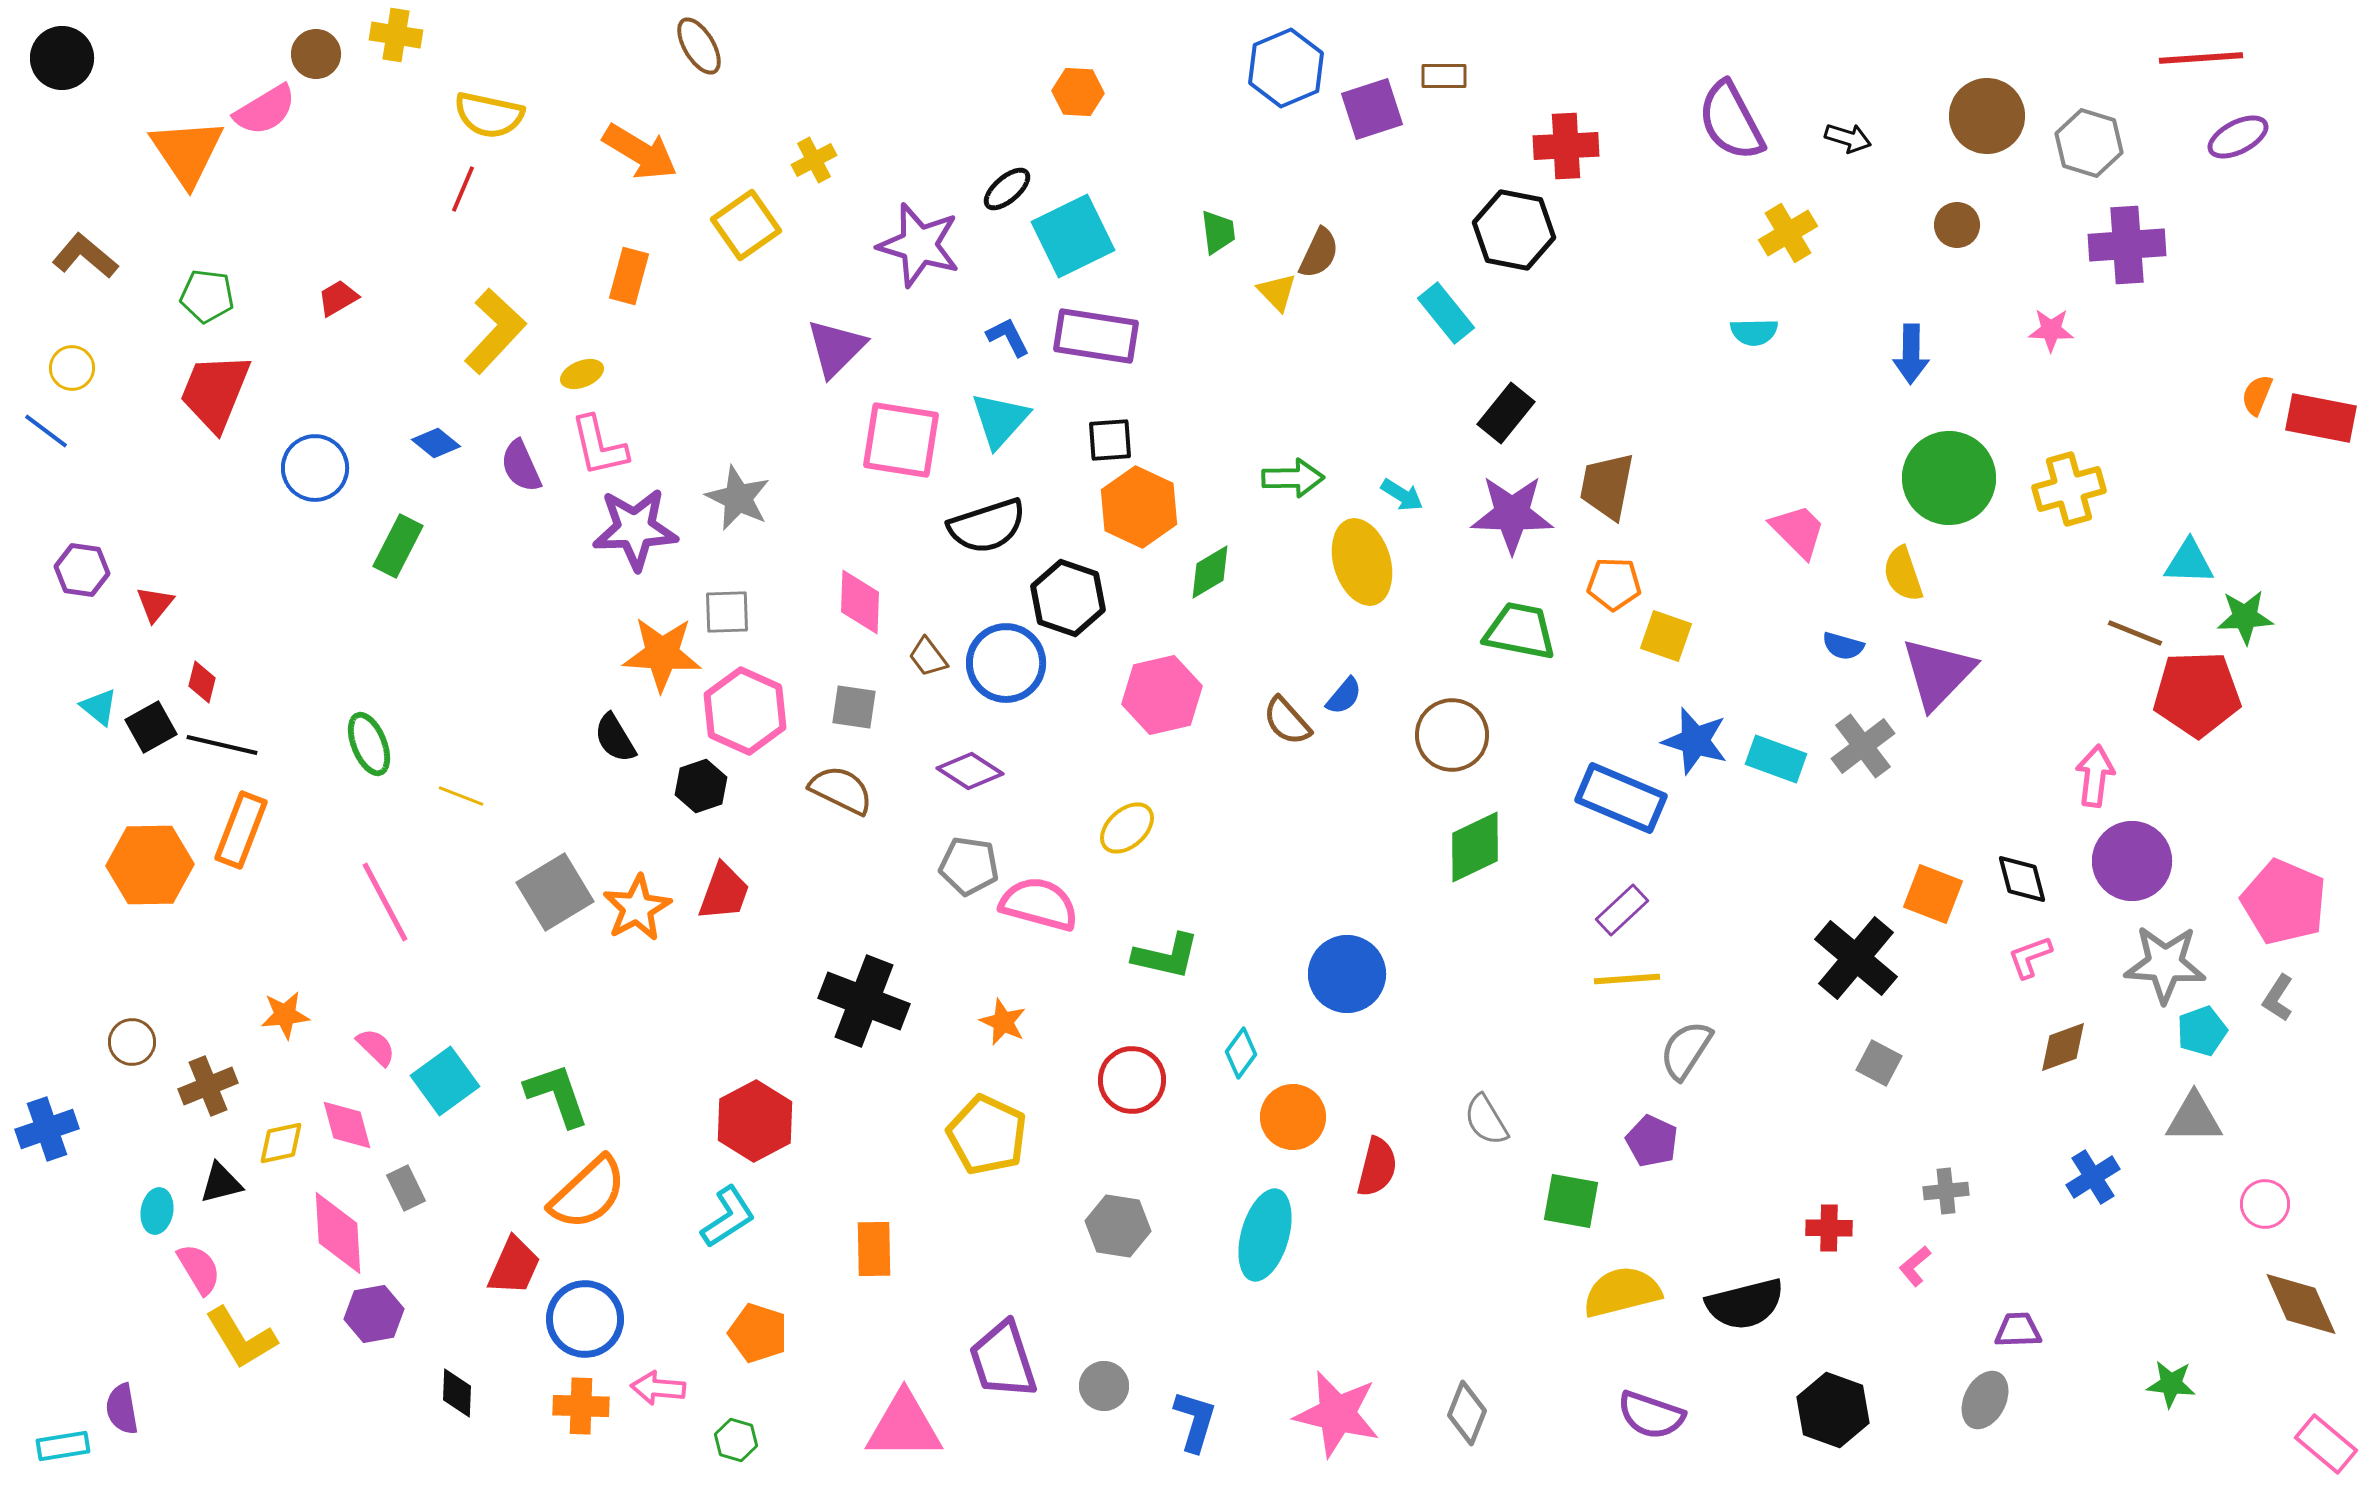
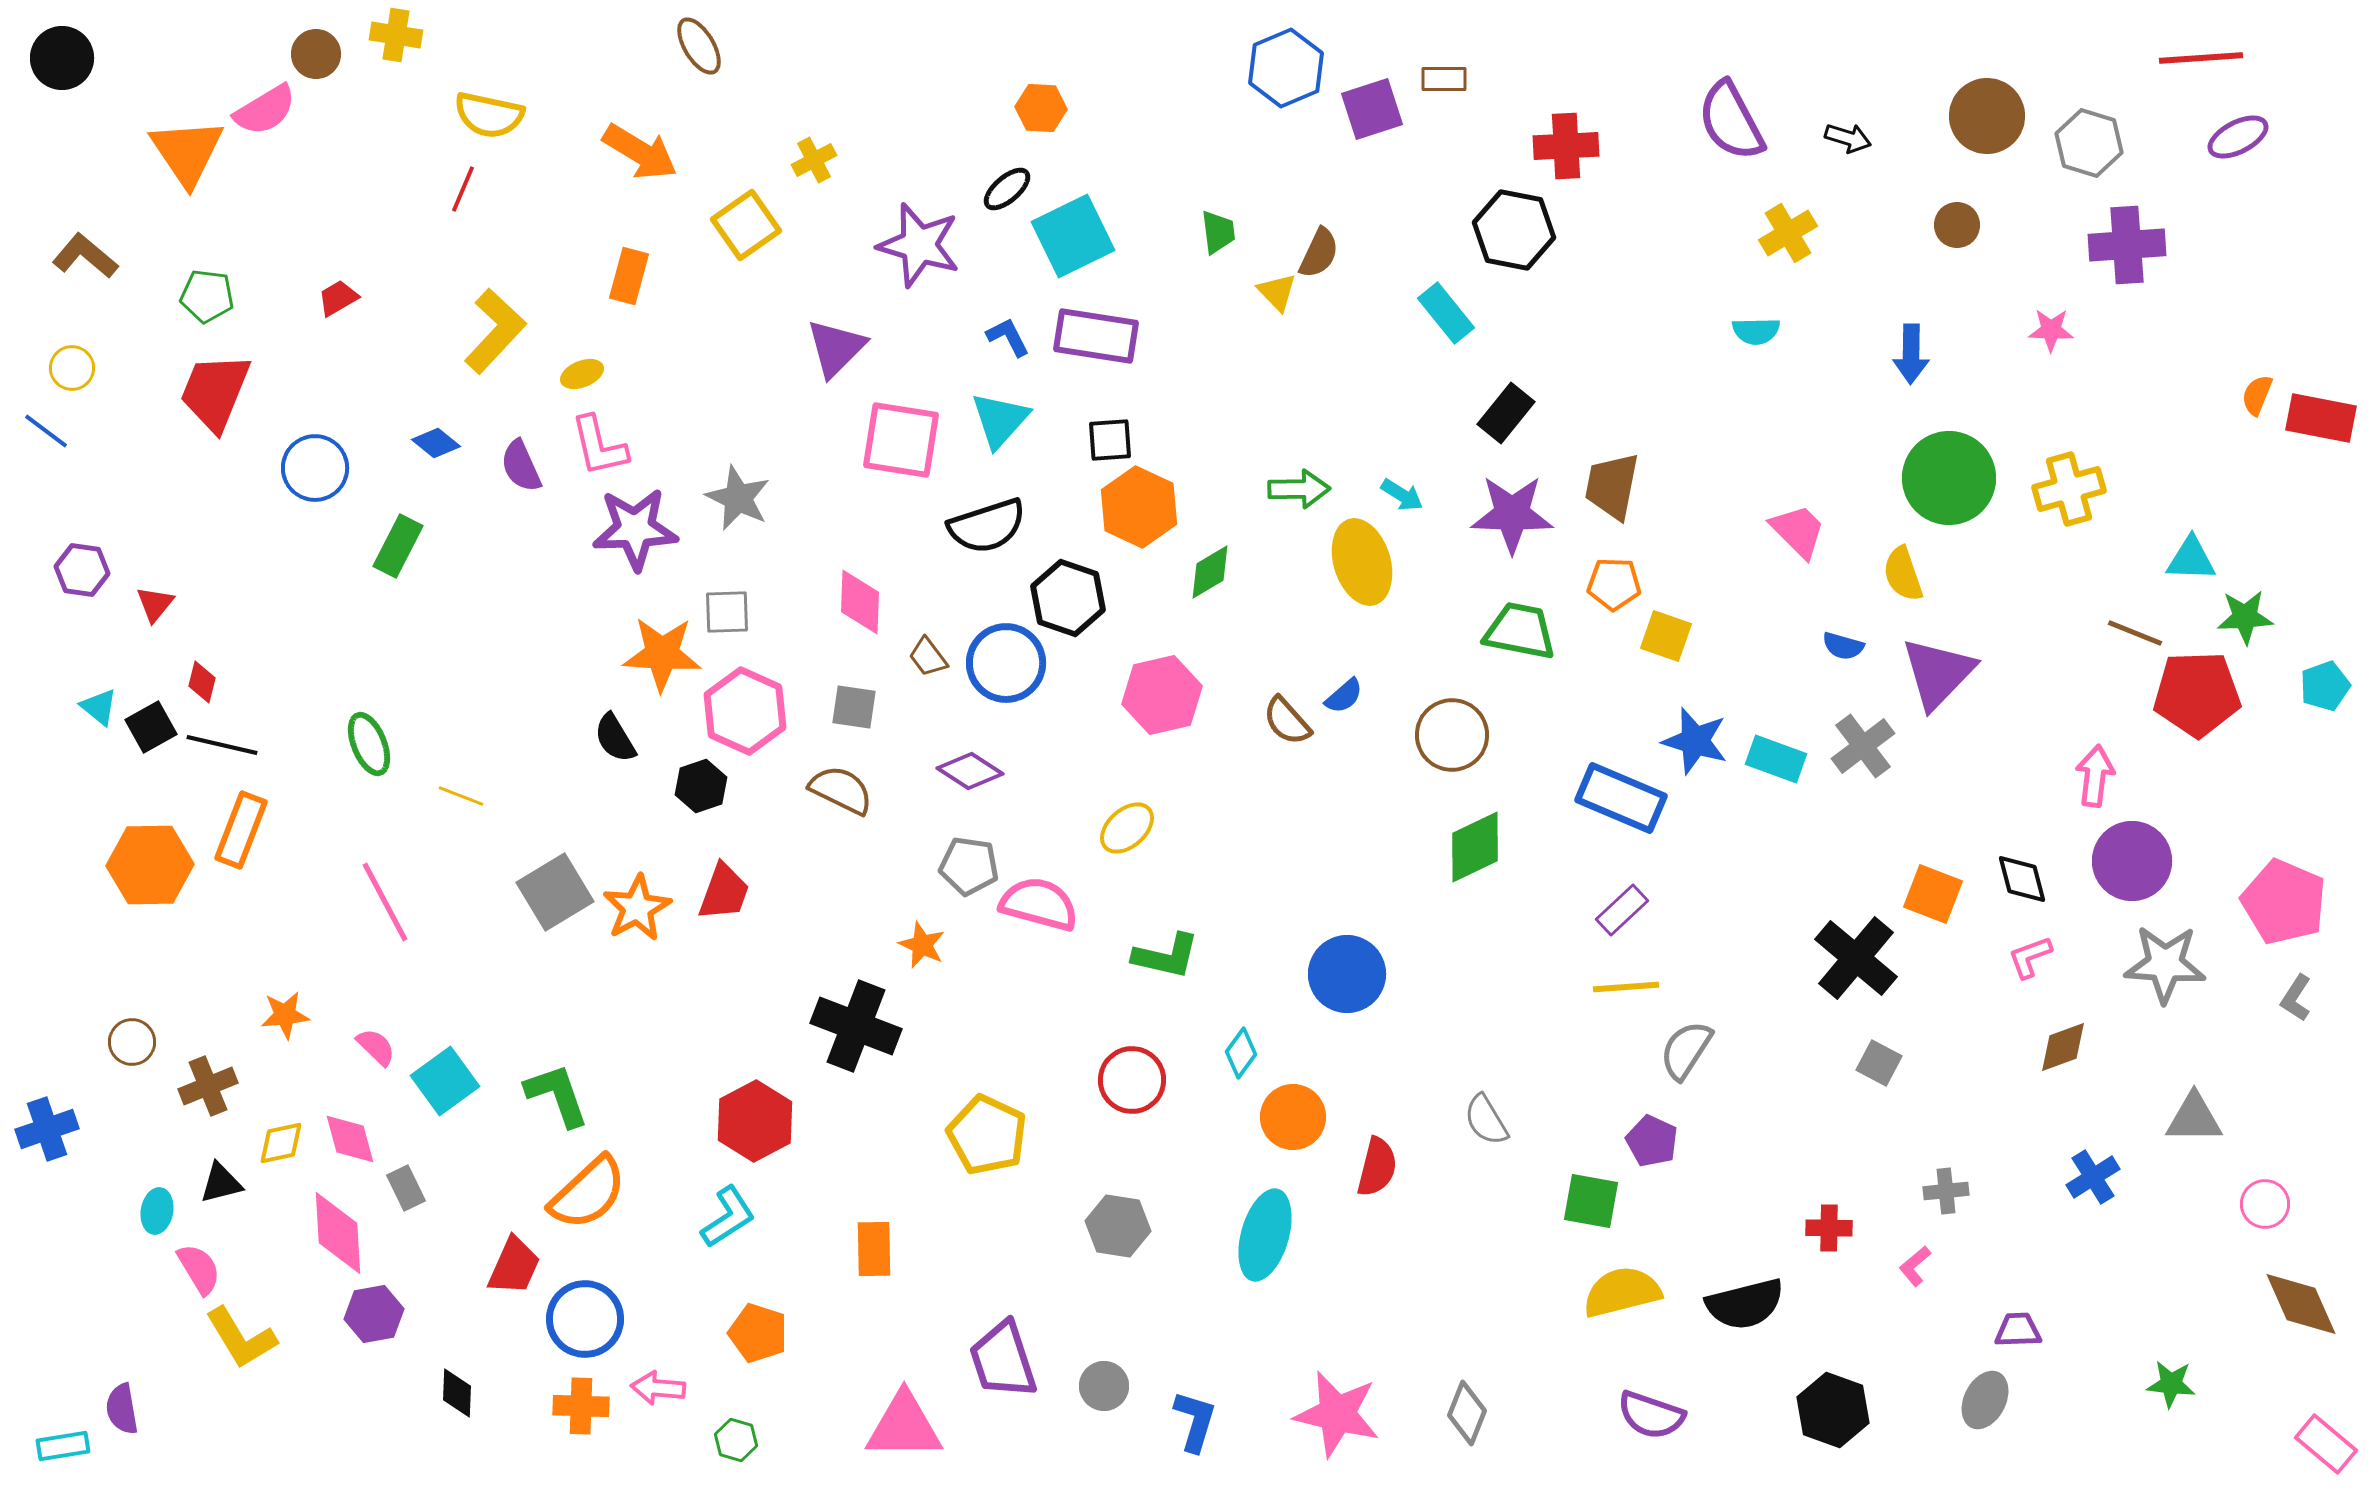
brown rectangle at (1444, 76): moved 3 px down
orange hexagon at (1078, 92): moved 37 px left, 16 px down
cyan semicircle at (1754, 332): moved 2 px right, 1 px up
green arrow at (1293, 478): moved 6 px right, 11 px down
brown trapezoid at (1607, 486): moved 5 px right
cyan triangle at (2189, 562): moved 2 px right, 3 px up
blue semicircle at (1344, 696): rotated 9 degrees clockwise
yellow line at (1627, 979): moved 1 px left, 8 px down
gray L-shape at (2278, 998): moved 18 px right
black cross at (864, 1001): moved 8 px left, 25 px down
orange star at (1003, 1022): moved 81 px left, 77 px up
cyan pentagon at (2202, 1031): moved 123 px right, 345 px up
pink diamond at (347, 1125): moved 3 px right, 14 px down
green square at (1571, 1201): moved 20 px right
